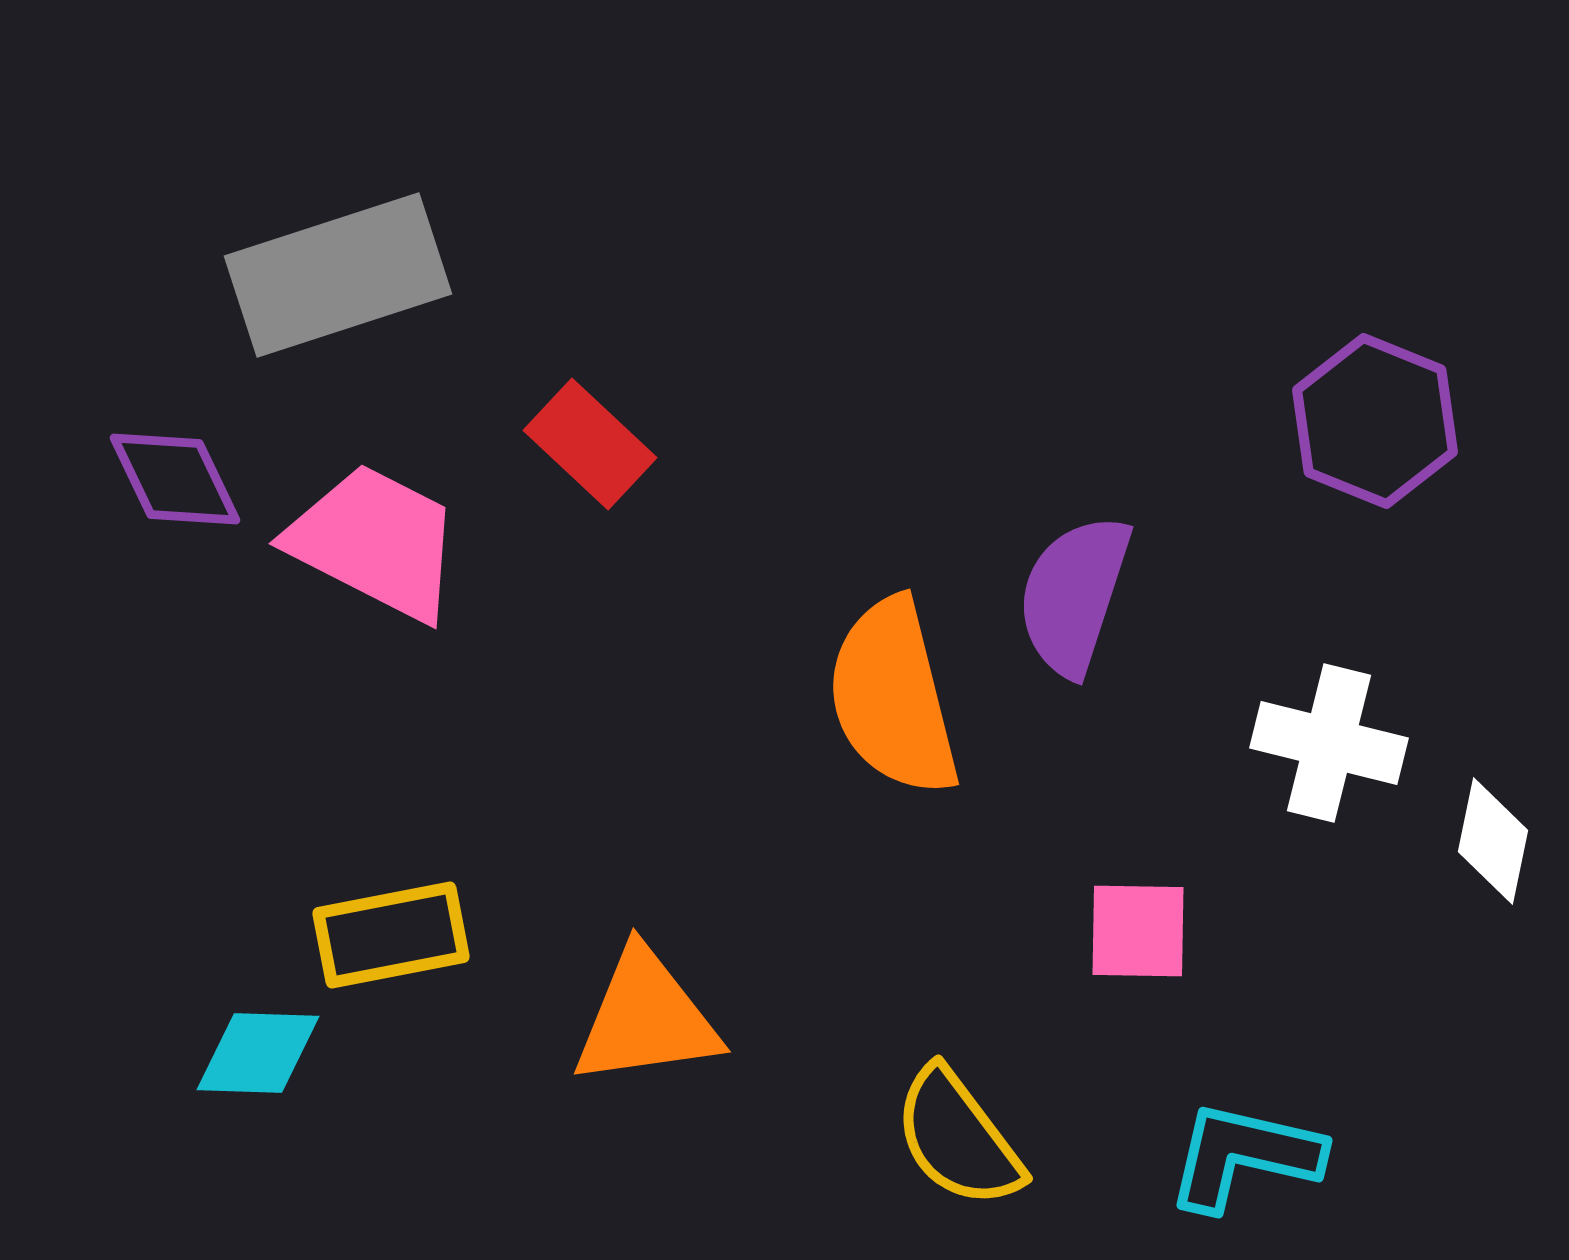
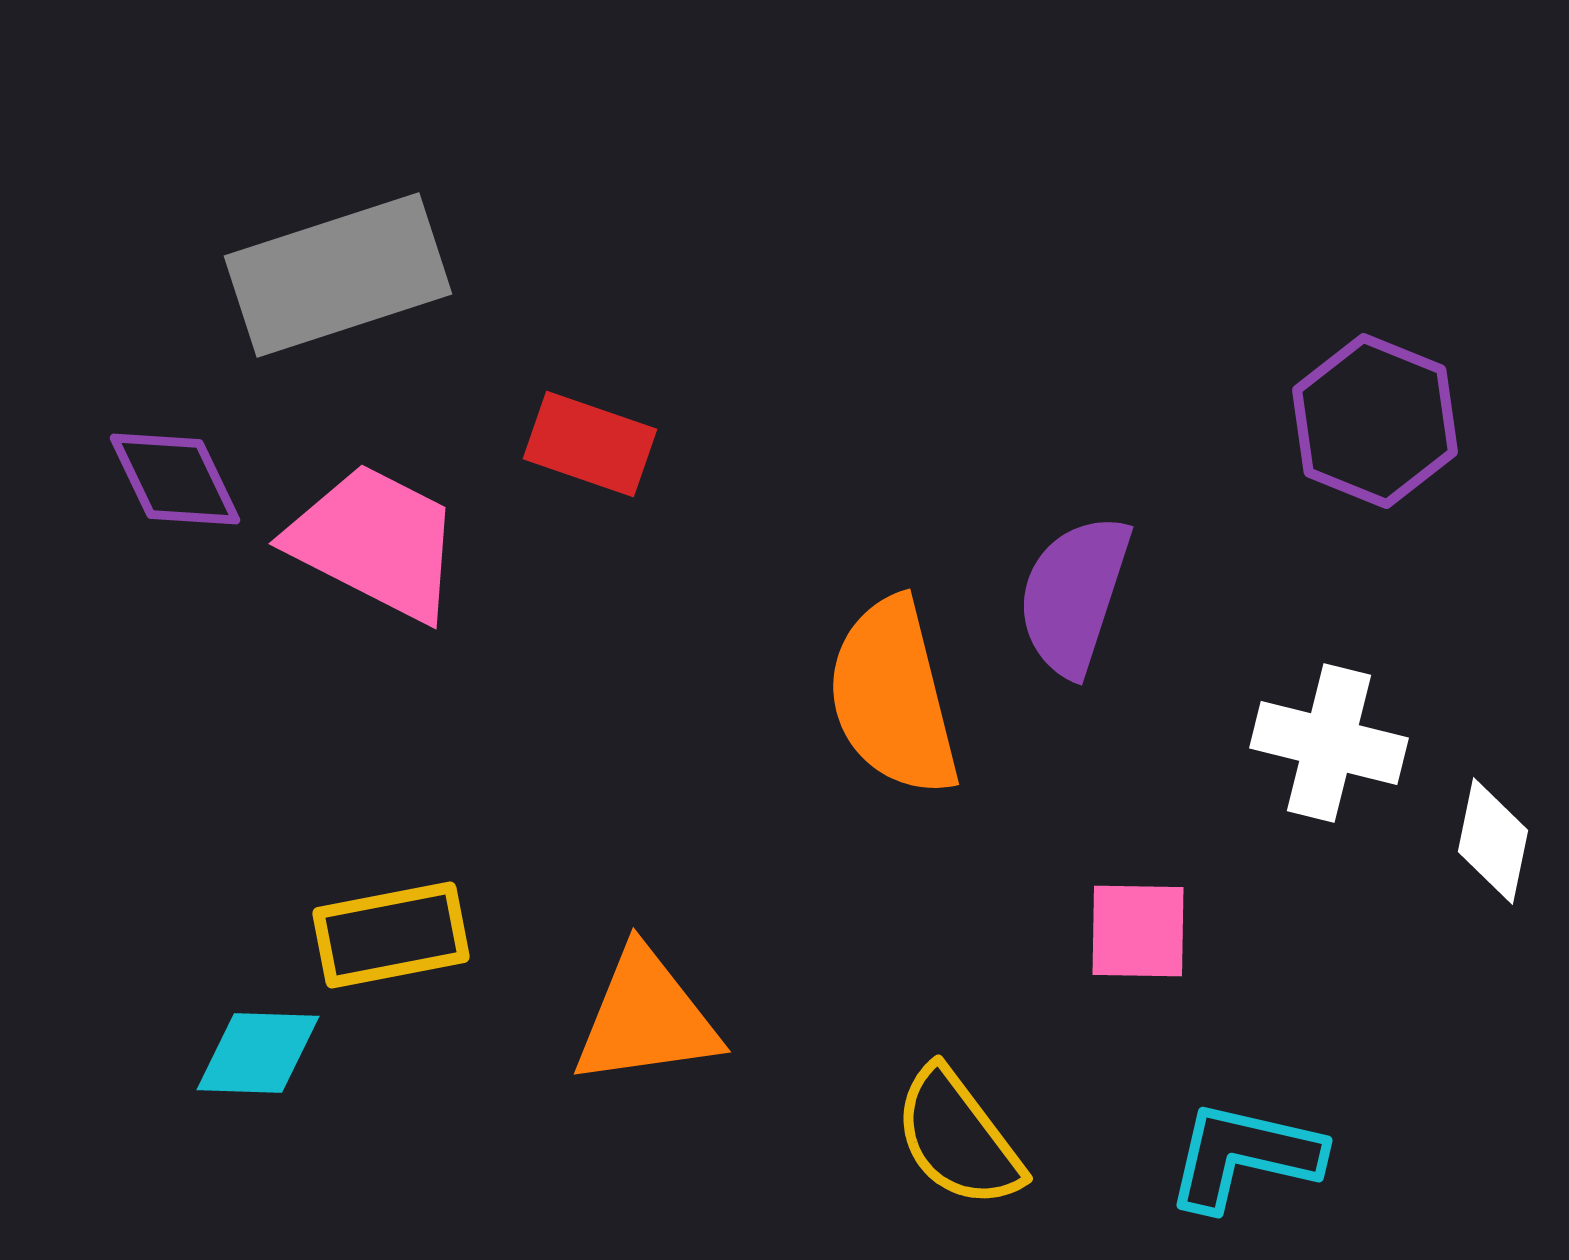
red rectangle: rotated 24 degrees counterclockwise
